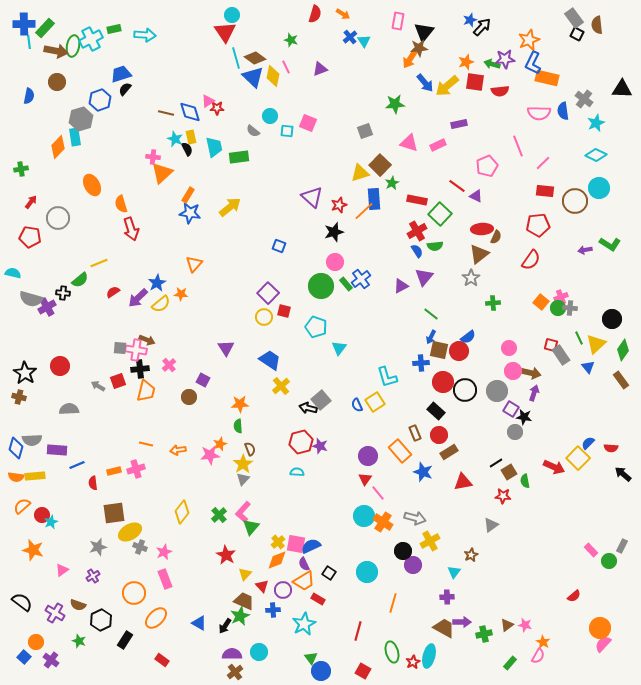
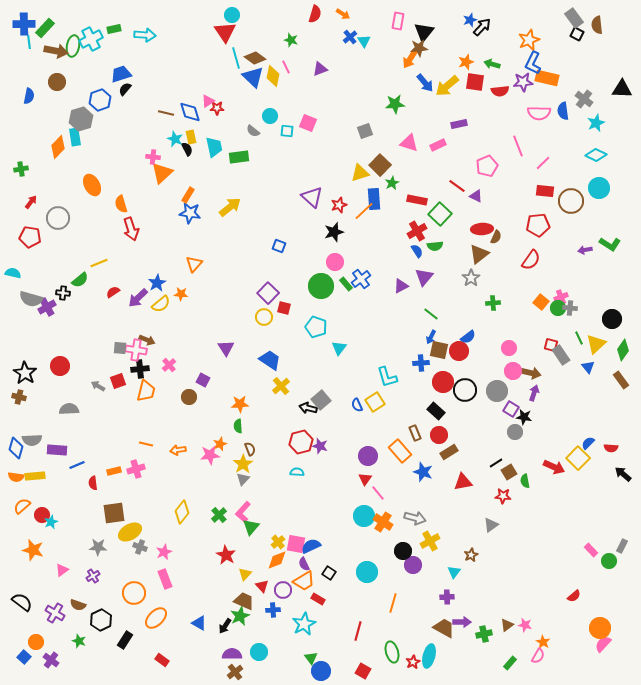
purple star at (505, 59): moved 18 px right, 23 px down
brown circle at (575, 201): moved 4 px left
red square at (284, 311): moved 3 px up
gray star at (98, 547): rotated 18 degrees clockwise
